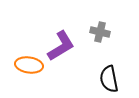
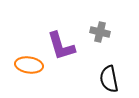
purple L-shape: rotated 104 degrees clockwise
